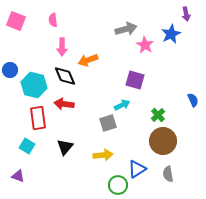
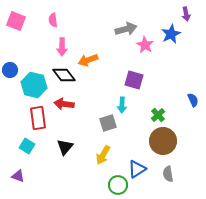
black diamond: moved 1 px left, 1 px up; rotated 15 degrees counterclockwise
purple square: moved 1 px left
cyan arrow: rotated 119 degrees clockwise
yellow arrow: rotated 126 degrees clockwise
